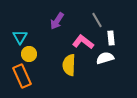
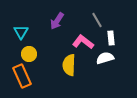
cyan triangle: moved 1 px right, 5 px up
